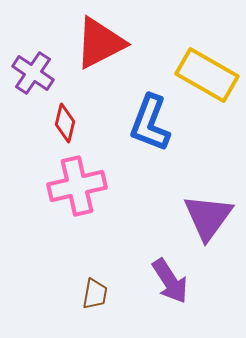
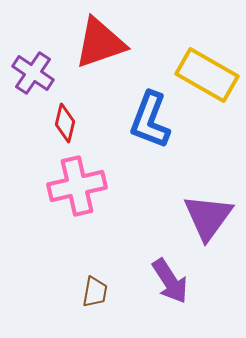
red triangle: rotated 8 degrees clockwise
blue L-shape: moved 3 px up
brown trapezoid: moved 2 px up
